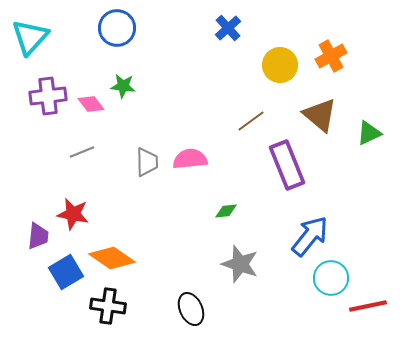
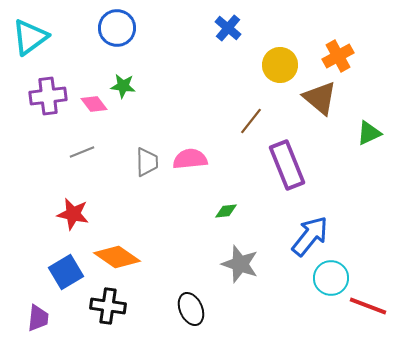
blue cross: rotated 8 degrees counterclockwise
cyan triangle: rotated 12 degrees clockwise
orange cross: moved 7 px right
pink diamond: moved 3 px right
brown triangle: moved 17 px up
brown line: rotated 16 degrees counterclockwise
purple trapezoid: moved 82 px down
orange diamond: moved 5 px right, 1 px up
red line: rotated 33 degrees clockwise
